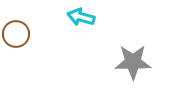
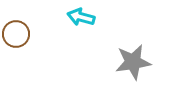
gray star: rotated 9 degrees counterclockwise
